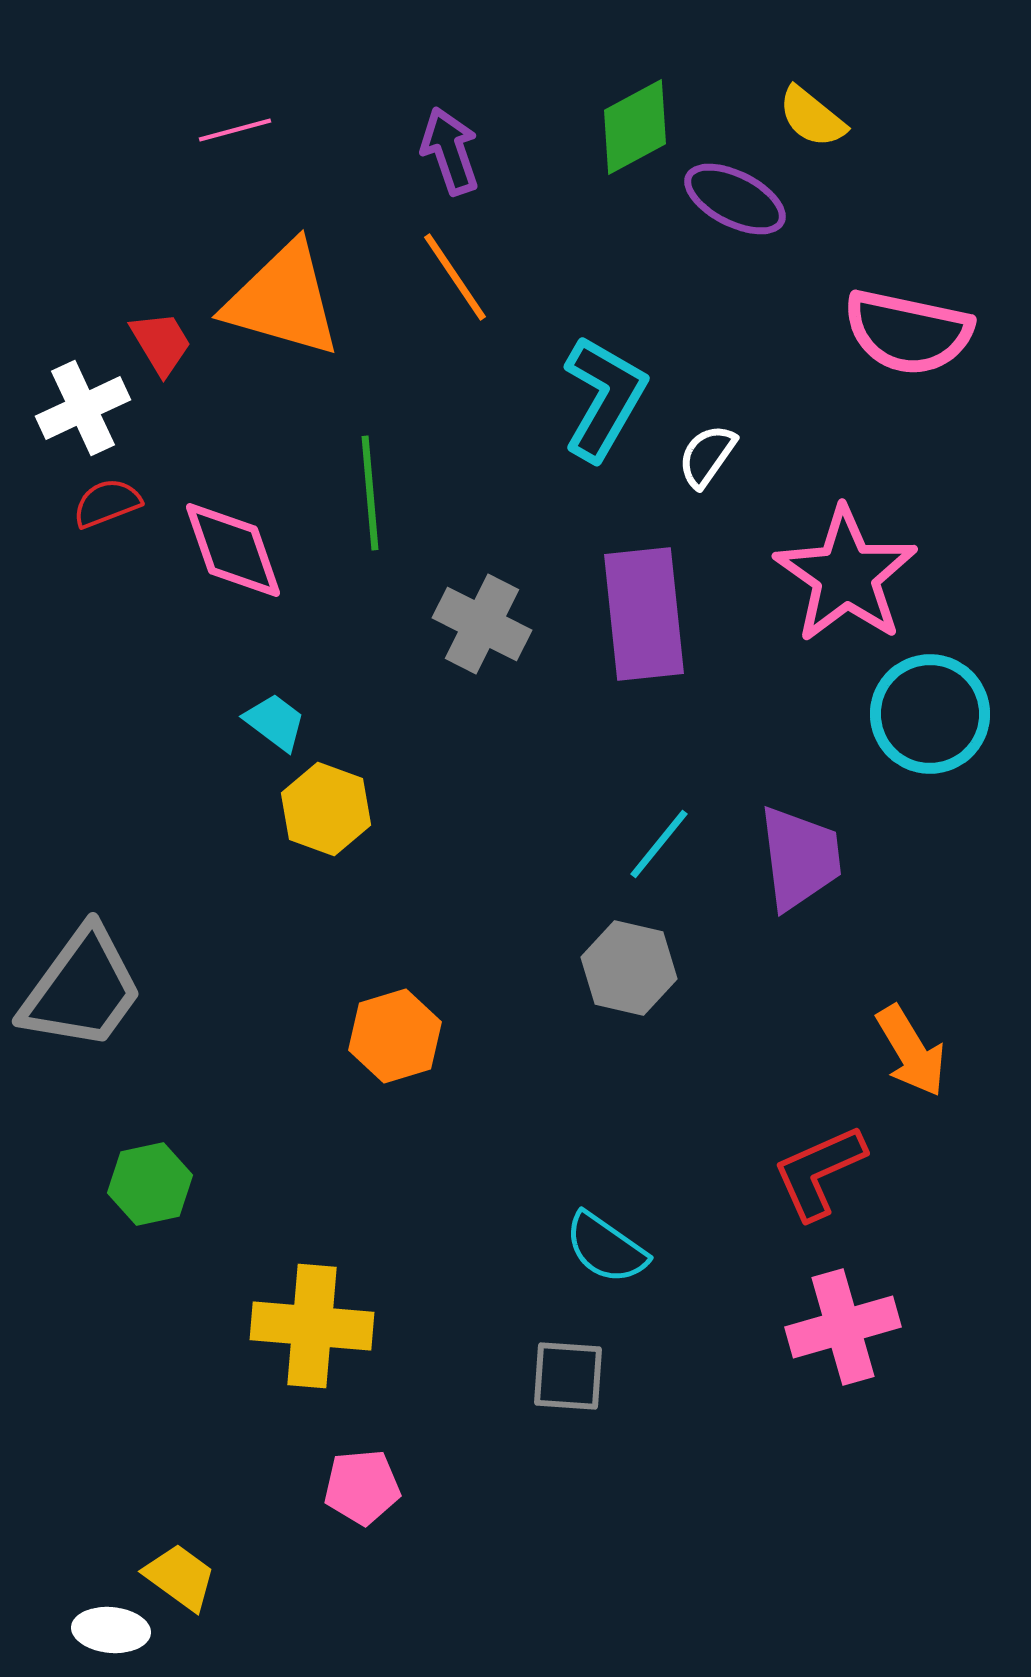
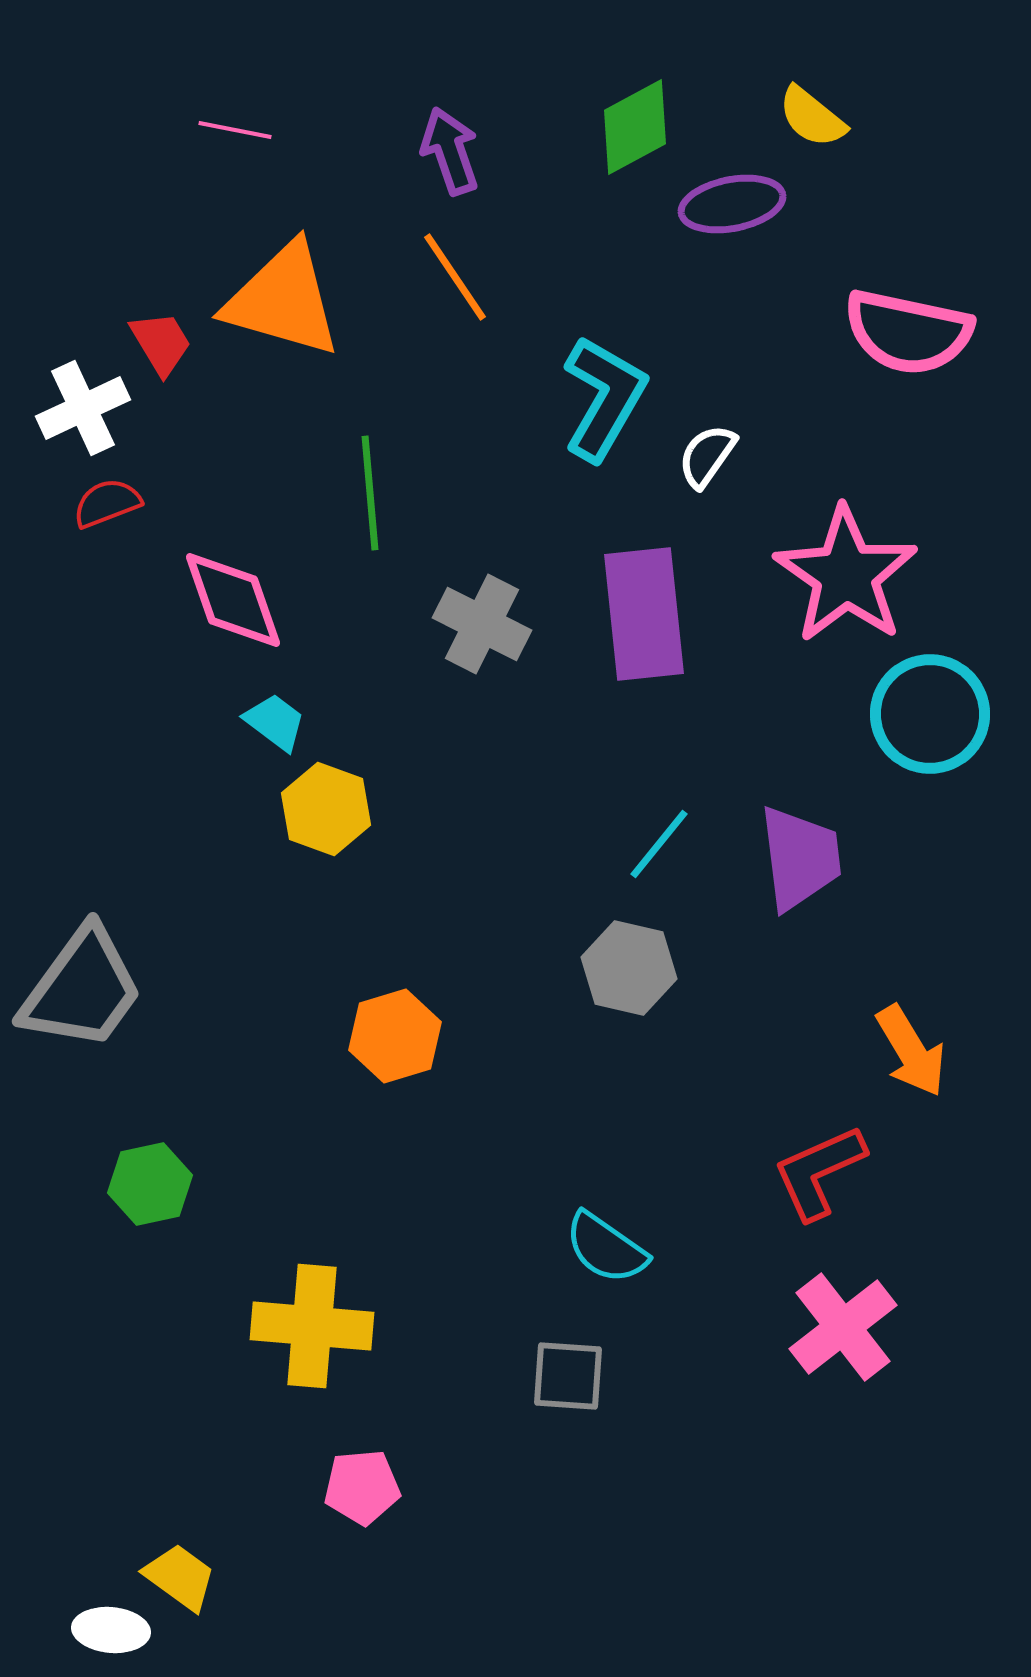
pink line: rotated 26 degrees clockwise
purple ellipse: moved 3 px left, 5 px down; rotated 38 degrees counterclockwise
pink diamond: moved 50 px down
pink cross: rotated 22 degrees counterclockwise
